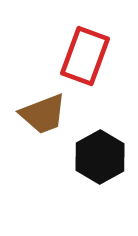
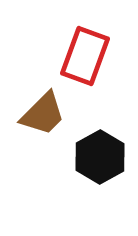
brown trapezoid: rotated 24 degrees counterclockwise
